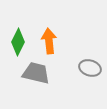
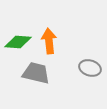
green diamond: rotated 68 degrees clockwise
